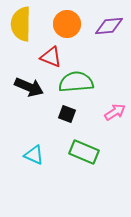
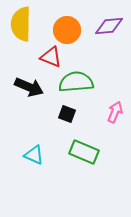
orange circle: moved 6 px down
pink arrow: rotated 35 degrees counterclockwise
